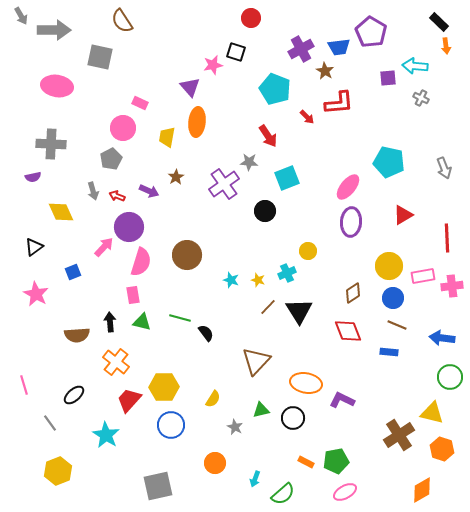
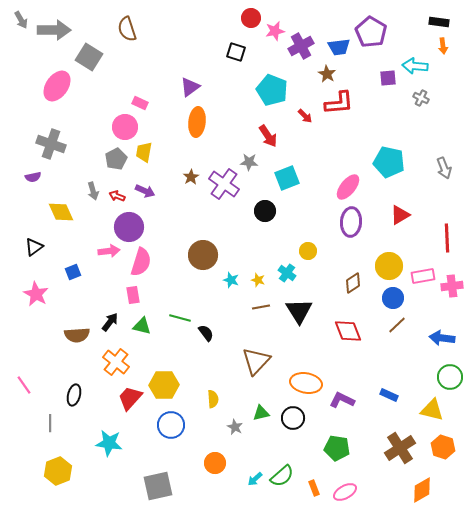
gray arrow at (21, 16): moved 4 px down
brown semicircle at (122, 21): moved 5 px right, 8 px down; rotated 15 degrees clockwise
black rectangle at (439, 22): rotated 36 degrees counterclockwise
orange arrow at (446, 46): moved 3 px left
purple cross at (301, 49): moved 3 px up
gray square at (100, 57): moved 11 px left; rotated 20 degrees clockwise
pink star at (213, 65): moved 62 px right, 34 px up
brown star at (325, 71): moved 2 px right, 3 px down
pink ellipse at (57, 86): rotated 64 degrees counterclockwise
purple triangle at (190, 87): rotated 35 degrees clockwise
cyan pentagon at (275, 89): moved 3 px left, 1 px down
red arrow at (307, 117): moved 2 px left, 1 px up
pink circle at (123, 128): moved 2 px right, 1 px up
yellow trapezoid at (167, 137): moved 23 px left, 15 px down
gray cross at (51, 144): rotated 16 degrees clockwise
gray pentagon at (111, 159): moved 5 px right
brown star at (176, 177): moved 15 px right
purple cross at (224, 184): rotated 20 degrees counterclockwise
purple arrow at (149, 191): moved 4 px left
red triangle at (403, 215): moved 3 px left
pink arrow at (104, 247): moved 5 px right, 4 px down; rotated 40 degrees clockwise
brown circle at (187, 255): moved 16 px right
cyan cross at (287, 273): rotated 30 degrees counterclockwise
brown diamond at (353, 293): moved 10 px up
brown line at (268, 307): moved 7 px left; rotated 36 degrees clockwise
black arrow at (110, 322): rotated 42 degrees clockwise
green triangle at (142, 322): moved 4 px down
brown line at (397, 325): rotated 66 degrees counterclockwise
blue rectangle at (389, 352): moved 43 px down; rotated 18 degrees clockwise
pink line at (24, 385): rotated 18 degrees counterclockwise
yellow hexagon at (164, 387): moved 2 px up
black ellipse at (74, 395): rotated 35 degrees counterclockwise
yellow semicircle at (213, 399): rotated 36 degrees counterclockwise
red trapezoid at (129, 400): moved 1 px right, 2 px up
green triangle at (261, 410): moved 3 px down
yellow triangle at (432, 413): moved 3 px up
gray line at (50, 423): rotated 36 degrees clockwise
cyan star at (106, 435): moved 3 px right, 8 px down; rotated 24 degrees counterclockwise
brown cross at (399, 435): moved 1 px right, 13 px down
orange hexagon at (442, 449): moved 1 px right, 2 px up
green pentagon at (336, 461): moved 1 px right, 13 px up; rotated 20 degrees clockwise
orange rectangle at (306, 462): moved 8 px right, 26 px down; rotated 42 degrees clockwise
cyan arrow at (255, 479): rotated 28 degrees clockwise
green semicircle at (283, 494): moved 1 px left, 18 px up
